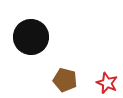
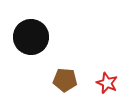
brown pentagon: rotated 10 degrees counterclockwise
